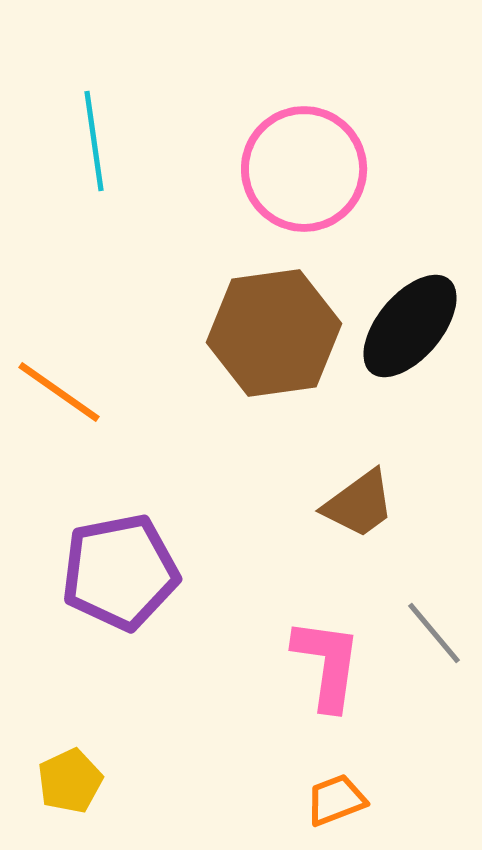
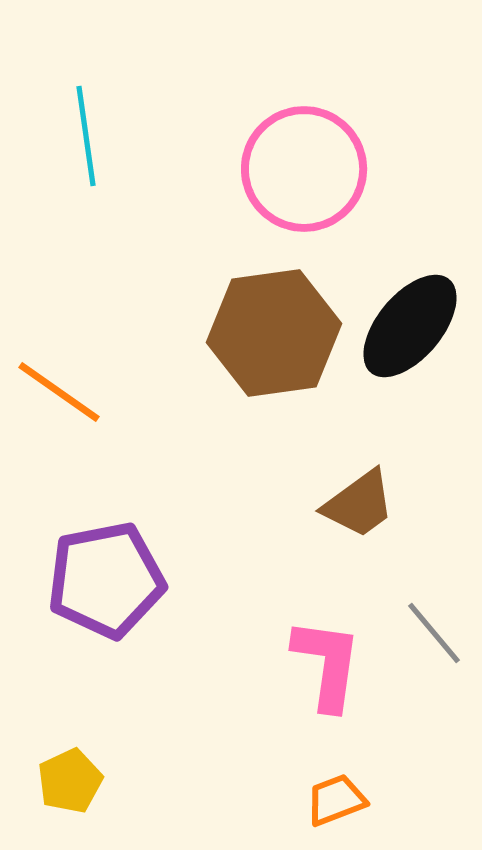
cyan line: moved 8 px left, 5 px up
purple pentagon: moved 14 px left, 8 px down
